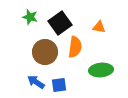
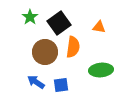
green star: rotated 21 degrees clockwise
black square: moved 1 px left
orange semicircle: moved 2 px left
blue square: moved 2 px right
